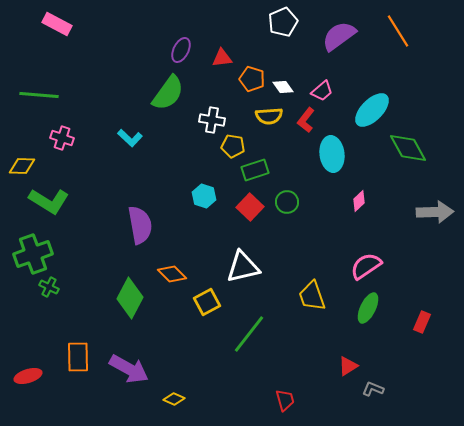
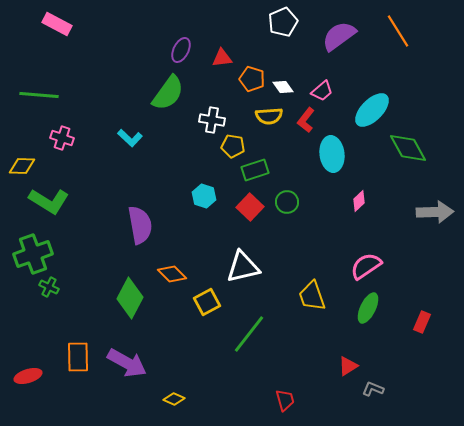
purple arrow at (129, 369): moved 2 px left, 6 px up
